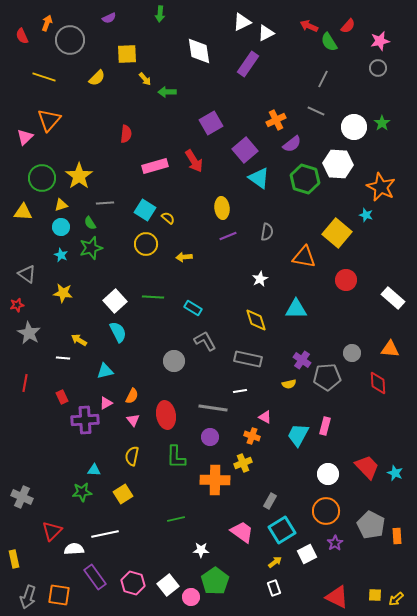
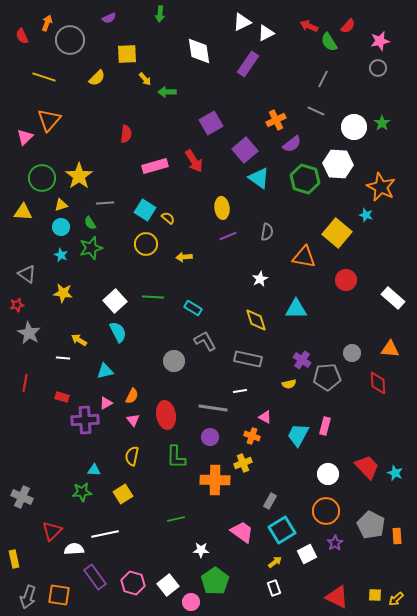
red rectangle at (62, 397): rotated 48 degrees counterclockwise
pink circle at (191, 597): moved 5 px down
